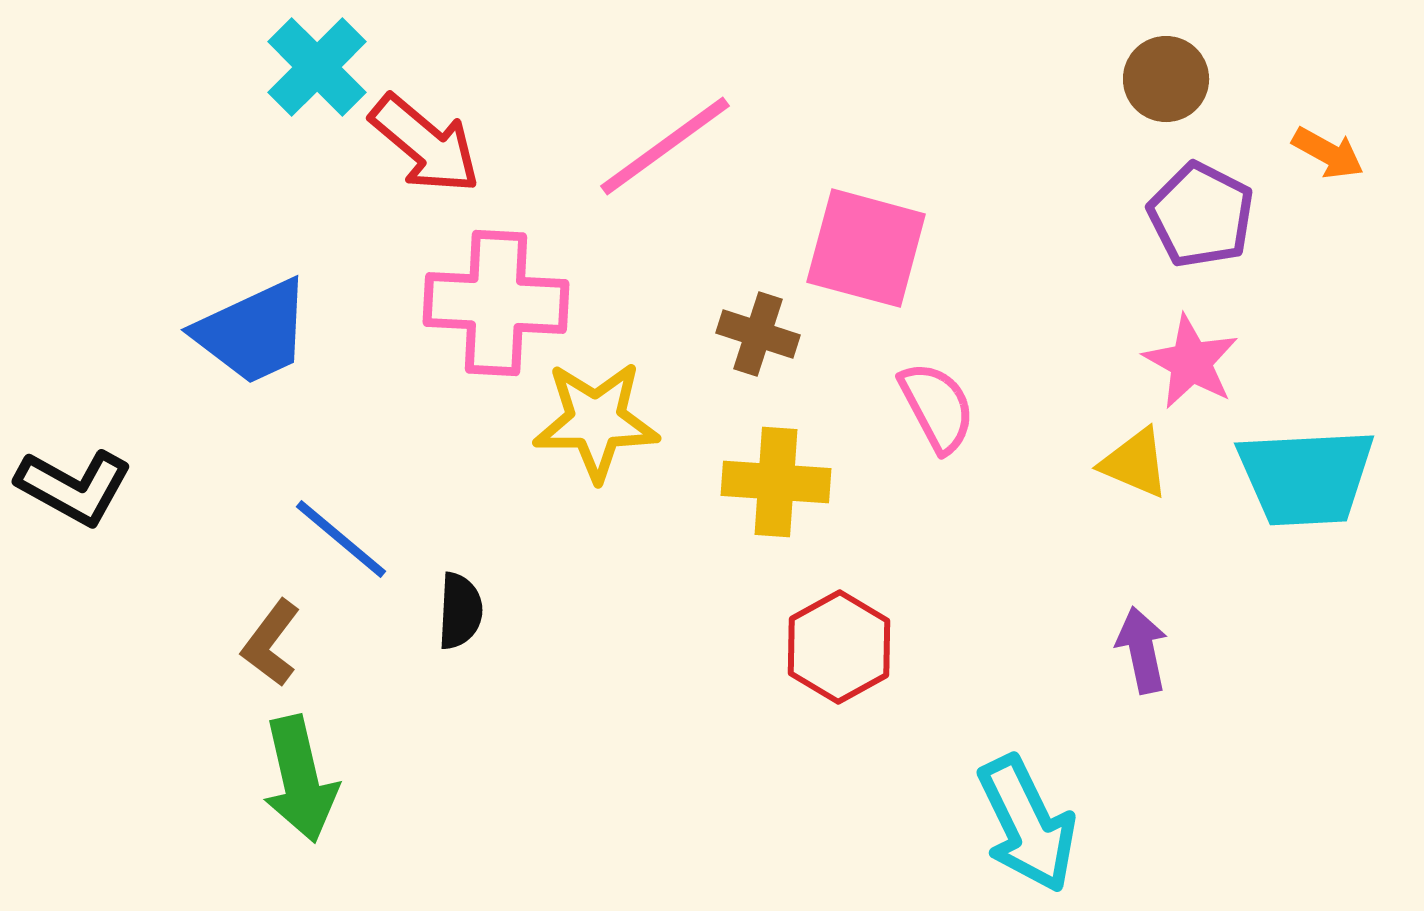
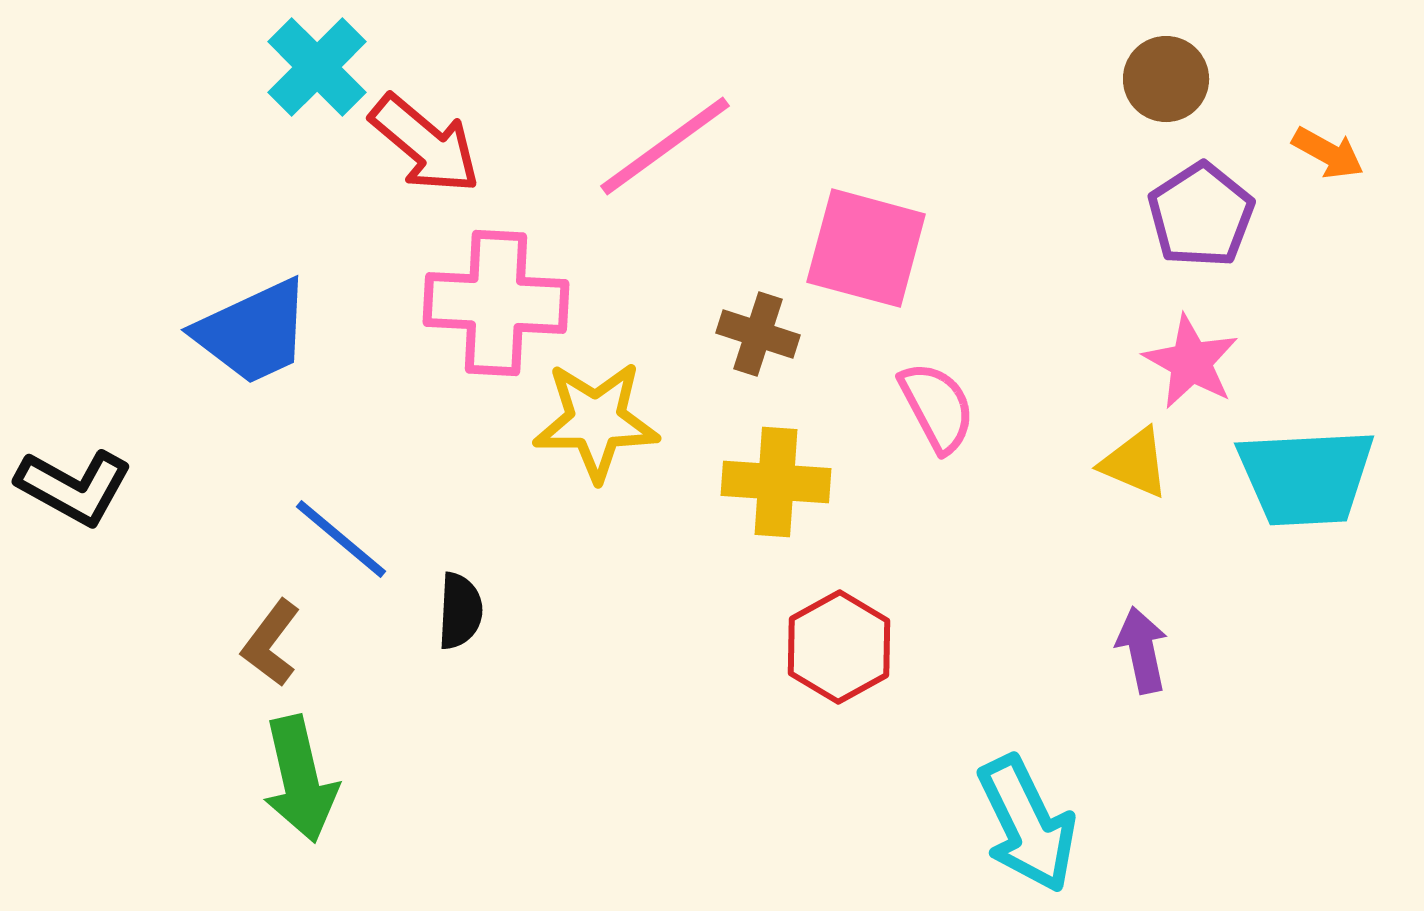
purple pentagon: rotated 12 degrees clockwise
